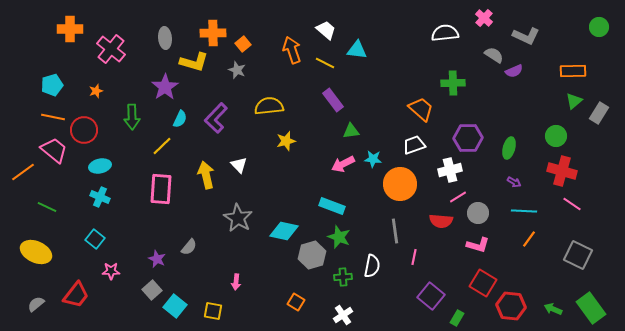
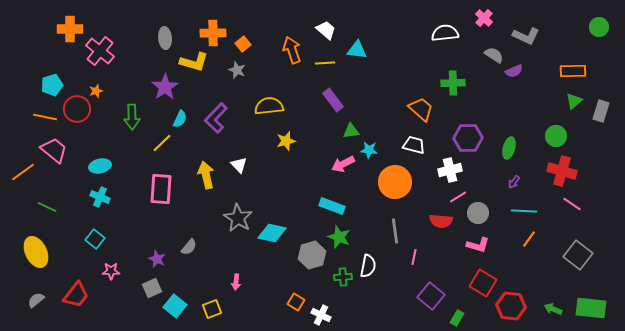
pink cross at (111, 49): moved 11 px left, 2 px down
yellow line at (325, 63): rotated 30 degrees counterclockwise
gray rectangle at (599, 113): moved 2 px right, 2 px up; rotated 15 degrees counterclockwise
orange line at (53, 117): moved 8 px left
red circle at (84, 130): moved 7 px left, 21 px up
white trapezoid at (414, 145): rotated 35 degrees clockwise
yellow line at (162, 146): moved 3 px up
cyan star at (373, 159): moved 4 px left, 9 px up
purple arrow at (514, 182): rotated 96 degrees clockwise
orange circle at (400, 184): moved 5 px left, 2 px up
cyan diamond at (284, 231): moved 12 px left, 2 px down
yellow ellipse at (36, 252): rotated 40 degrees clockwise
gray square at (578, 255): rotated 12 degrees clockwise
white semicircle at (372, 266): moved 4 px left
gray square at (152, 290): moved 2 px up; rotated 18 degrees clockwise
gray semicircle at (36, 304): moved 4 px up
green rectangle at (591, 308): rotated 48 degrees counterclockwise
yellow square at (213, 311): moved 1 px left, 2 px up; rotated 30 degrees counterclockwise
white cross at (343, 315): moved 22 px left; rotated 30 degrees counterclockwise
